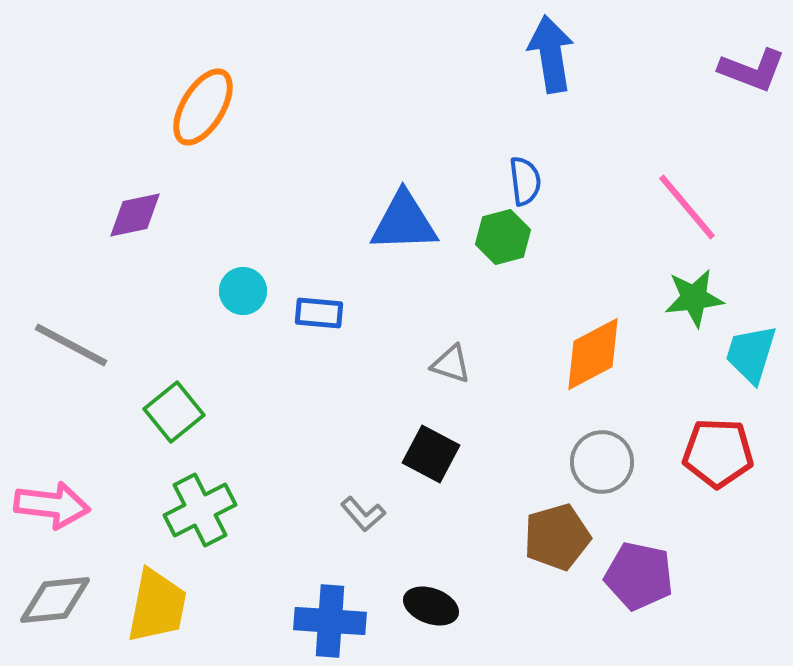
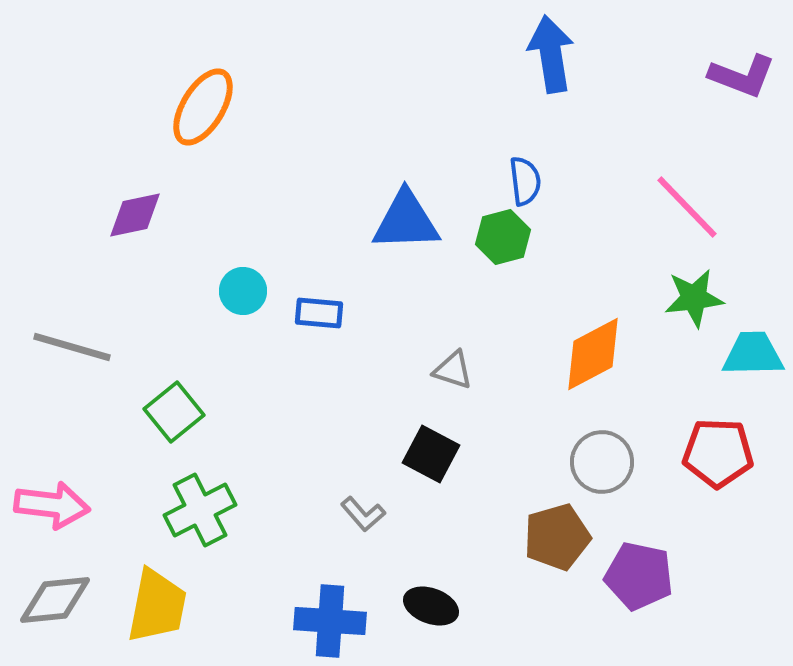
purple L-shape: moved 10 px left, 6 px down
pink line: rotated 4 degrees counterclockwise
blue triangle: moved 2 px right, 1 px up
gray line: moved 1 px right, 2 px down; rotated 12 degrees counterclockwise
cyan trapezoid: moved 2 px right; rotated 72 degrees clockwise
gray triangle: moved 2 px right, 6 px down
